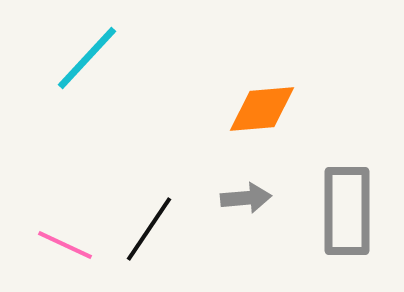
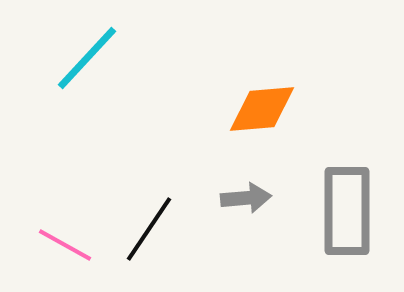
pink line: rotated 4 degrees clockwise
